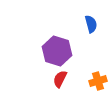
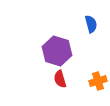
red semicircle: rotated 42 degrees counterclockwise
